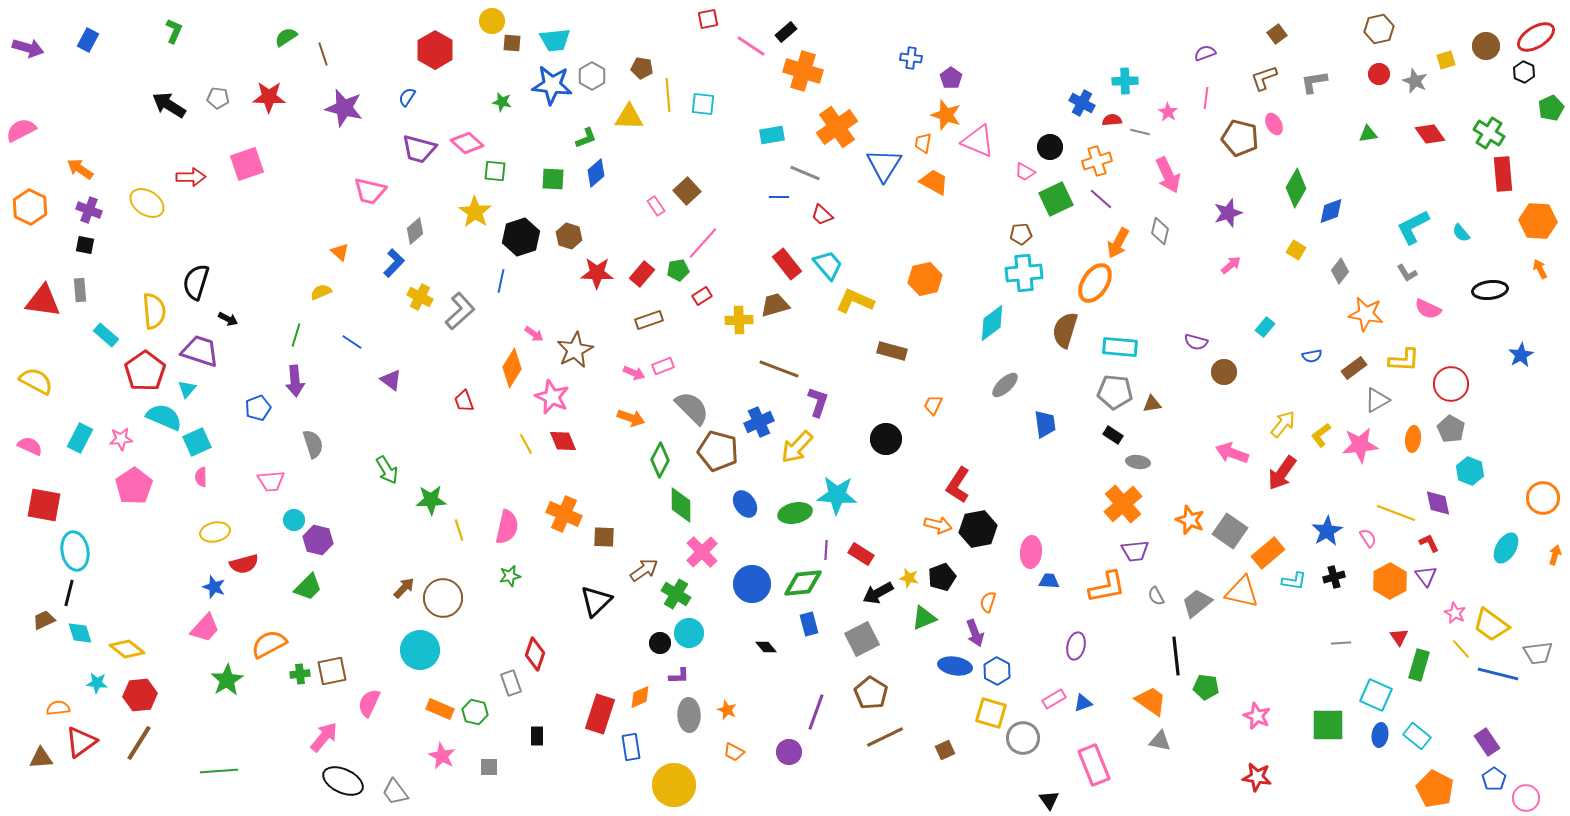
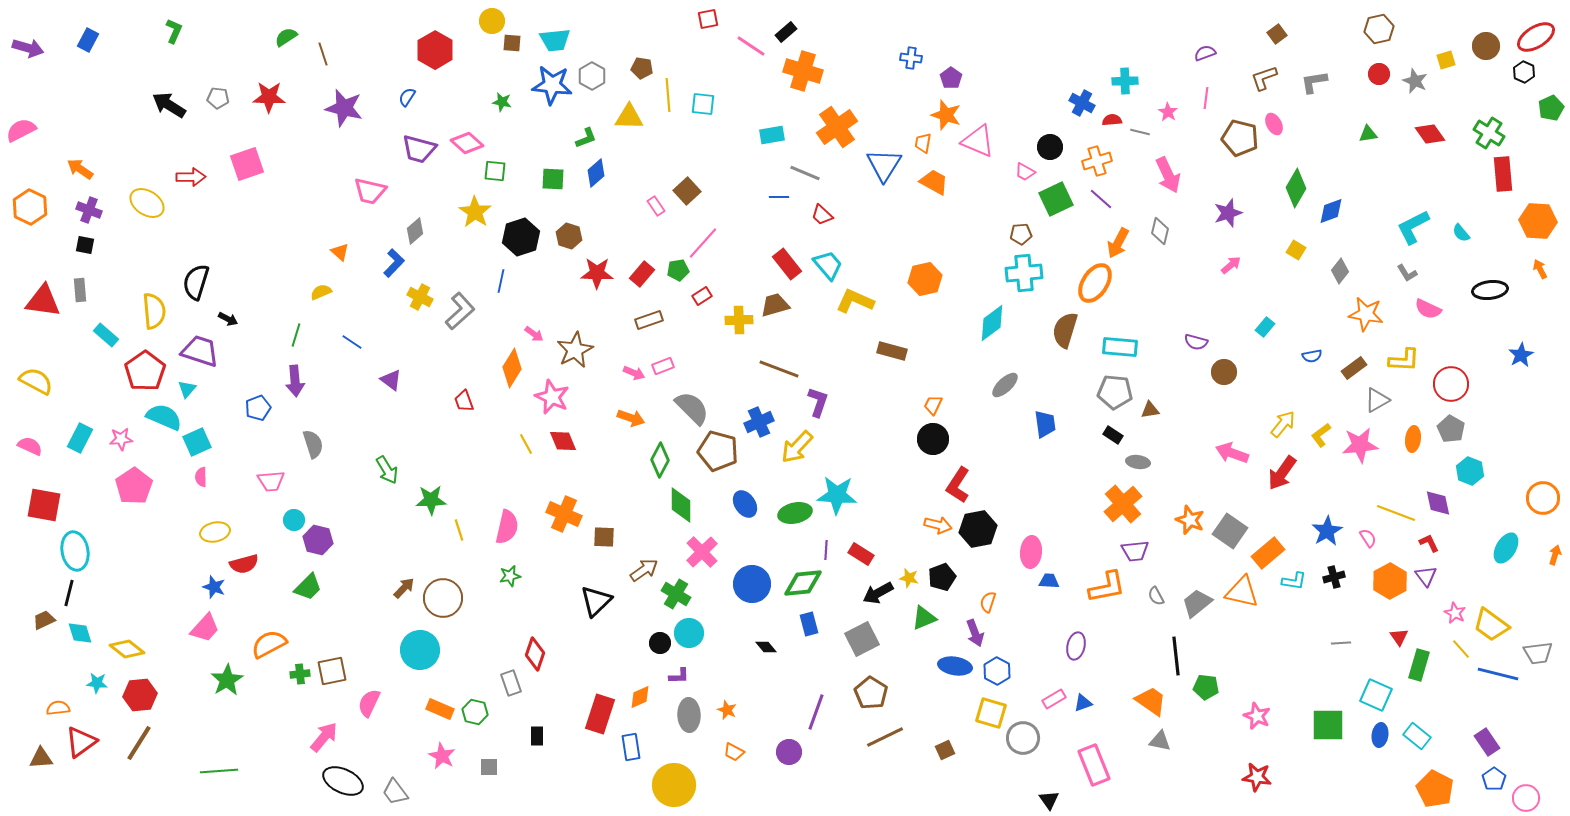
brown triangle at (1152, 404): moved 2 px left, 6 px down
black circle at (886, 439): moved 47 px right
